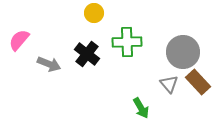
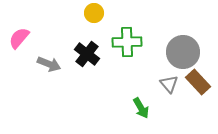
pink semicircle: moved 2 px up
